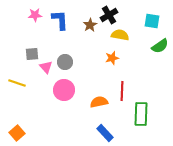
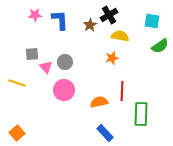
yellow semicircle: moved 1 px down
